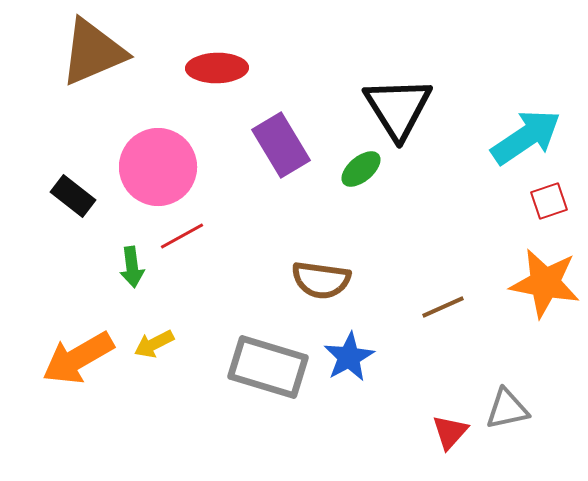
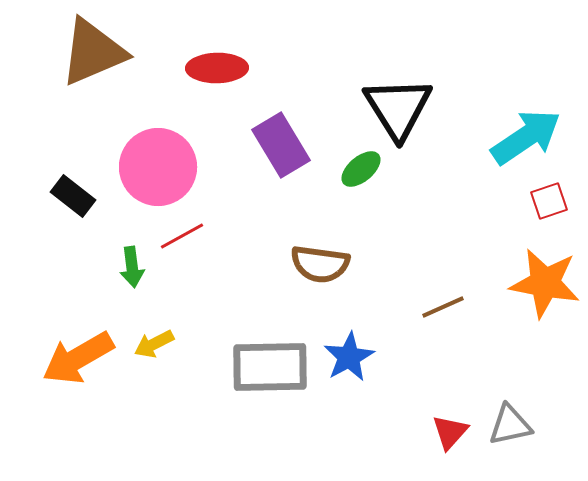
brown semicircle: moved 1 px left, 16 px up
gray rectangle: moved 2 px right; rotated 18 degrees counterclockwise
gray triangle: moved 3 px right, 16 px down
